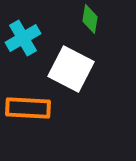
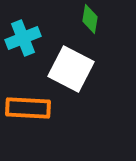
cyan cross: rotated 8 degrees clockwise
